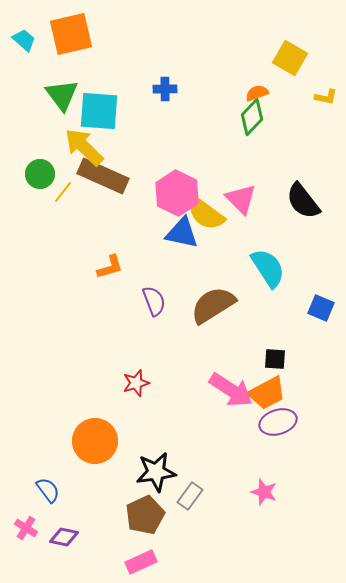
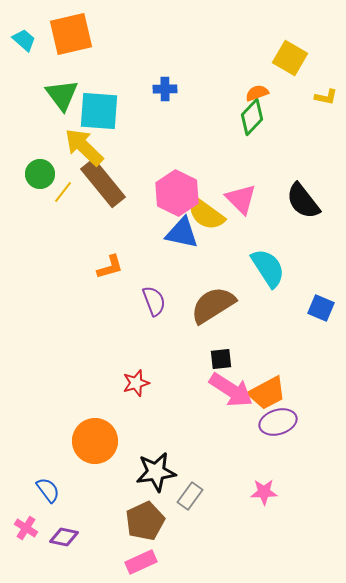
brown rectangle: moved 7 px down; rotated 27 degrees clockwise
black square: moved 54 px left; rotated 10 degrees counterclockwise
pink star: rotated 20 degrees counterclockwise
brown pentagon: moved 6 px down
